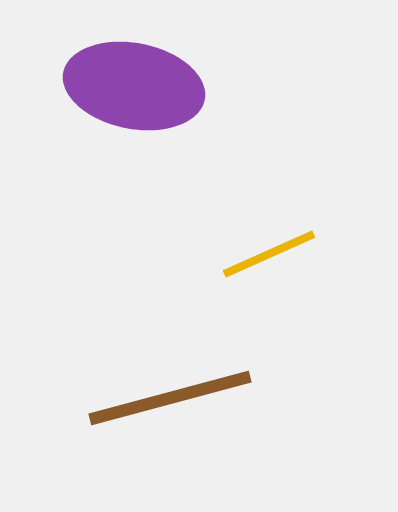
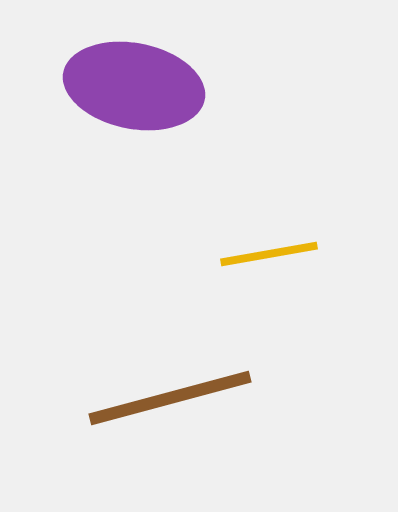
yellow line: rotated 14 degrees clockwise
